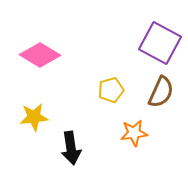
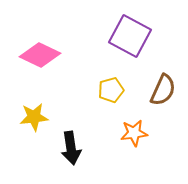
purple square: moved 30 px left, 7 px up
pink diamond: rotated 6 degrees counterclockwise
brown semicircle: moved 2 px right, 2 px up
